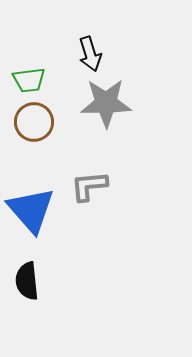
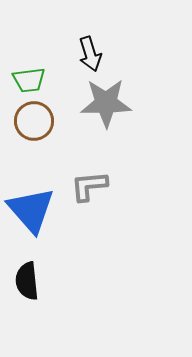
brown circle: moved 1 px up
